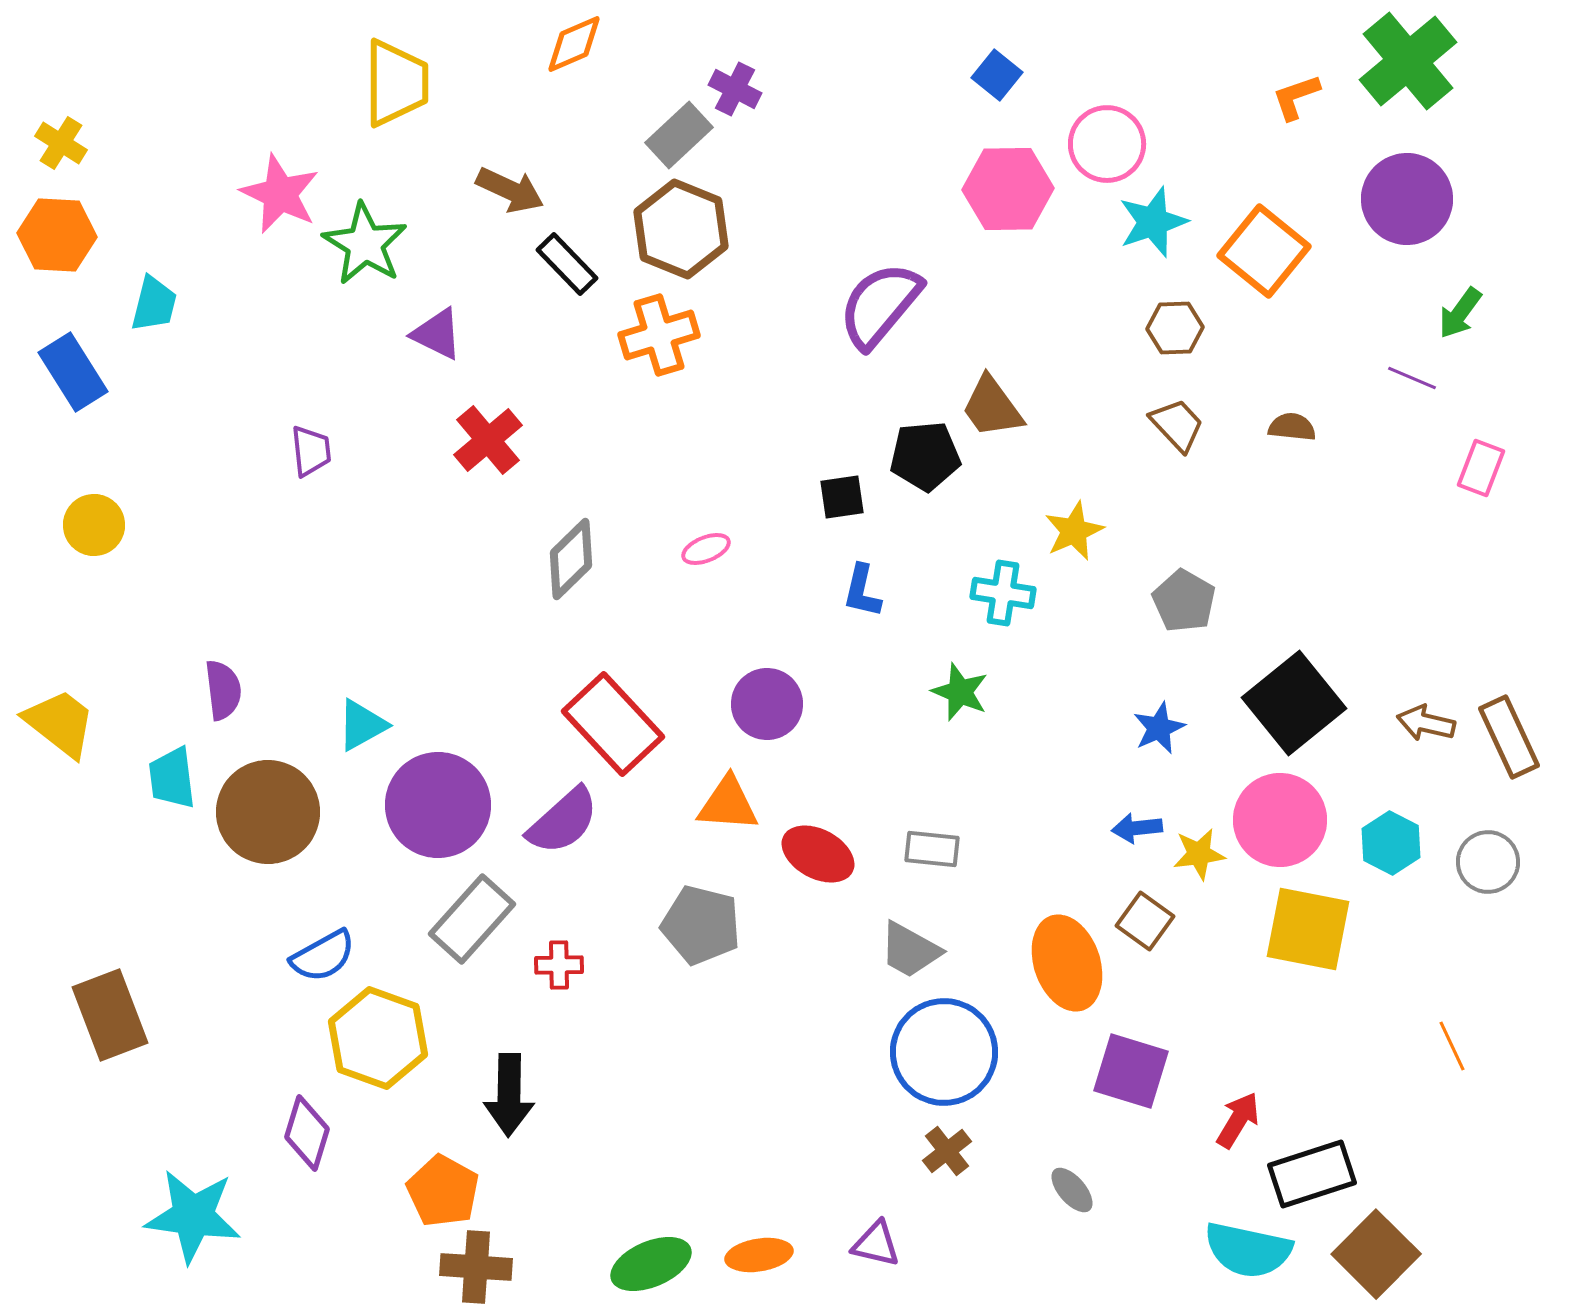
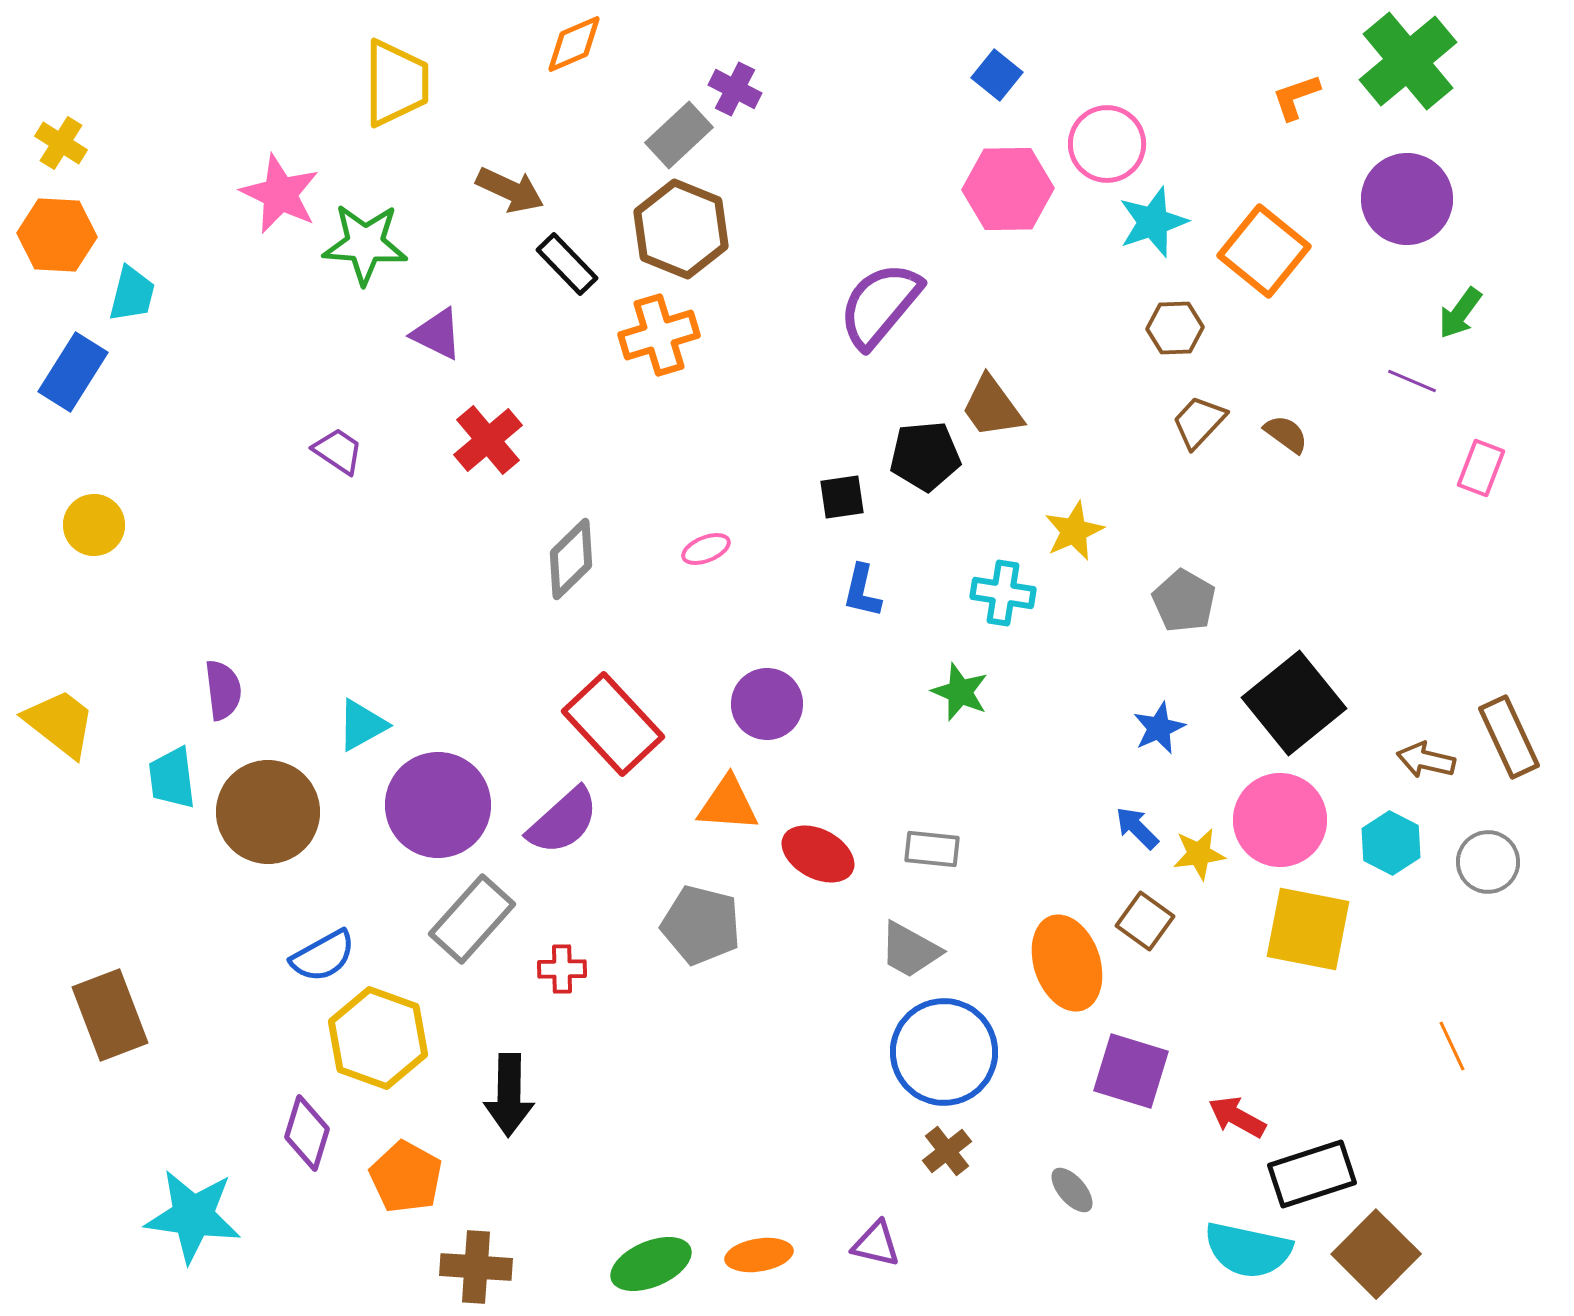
green star at (365, 244): rotated 28 degrees counterclockwise
cyan trapezoid at (154, 304): moved 22 px left, 10 px up
blue rectangle at (73, 372): rotated 64 degrees clockwise
purple line at (1412, 378): moved 3 px down
brown trapezoid at (1177, 425): moved 22 px right, 3 px up; rotated 94 degrees counterclockwise
brown semicircle at (1292, 427): moved 6 px left, 7 px down; rotated 30 degrees clockwise
purple trapezoid at (311, 451): moved 27 px right; rotated 50 degrees counterclockwise
brown arrow at (1426, 723): moved 37 px down
blue arrow at (1137, 828): rotated 51 degrees clockwise
red cross at (559, 965): moved 3 px right, 4 px down
red arrow at (1238, 1120): moved 1 px left, 3 px up; rotated 92 degrees counterclockwise
orange pentagon at (443, 1191): moved 37 px left, 14 px up
